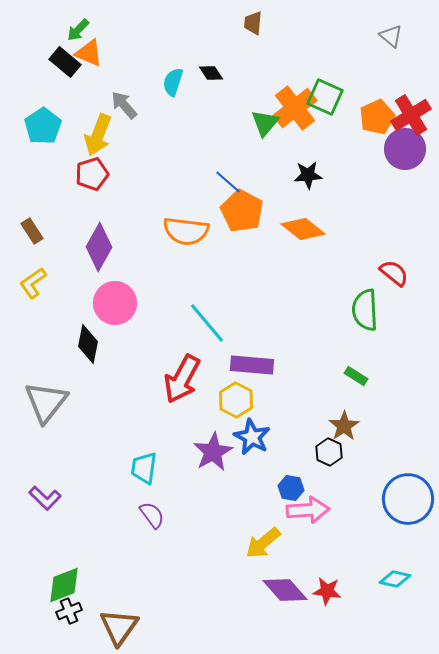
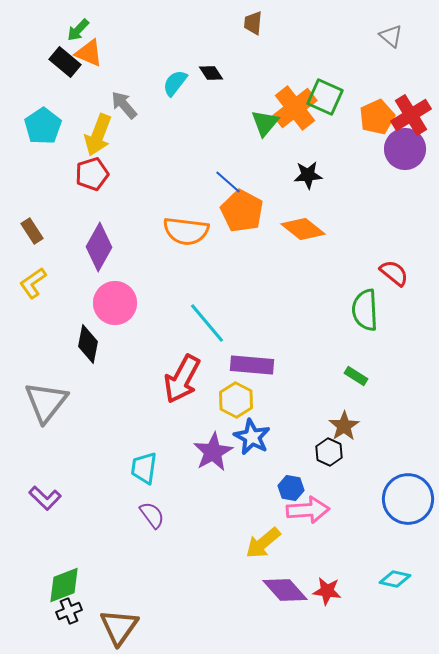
cyan semicircle at (173, 82): moved 2 px right, 1 px down; rotated 20 degrees clockwise
